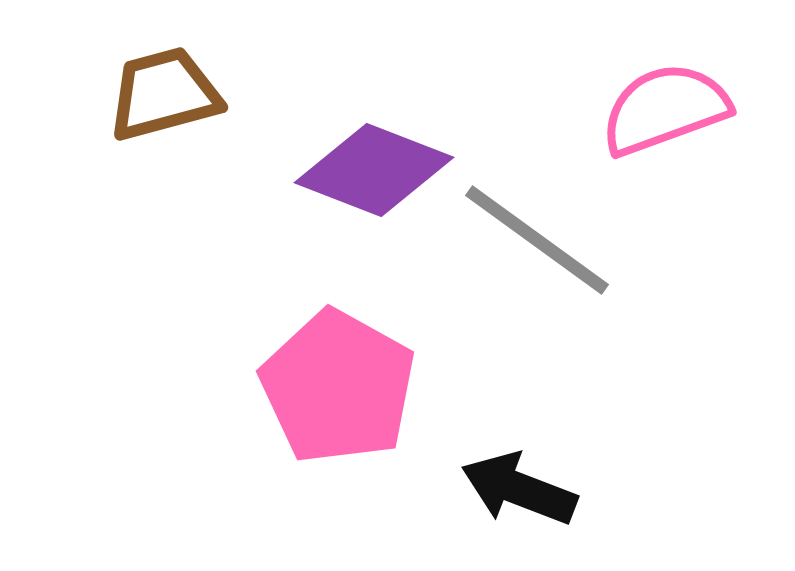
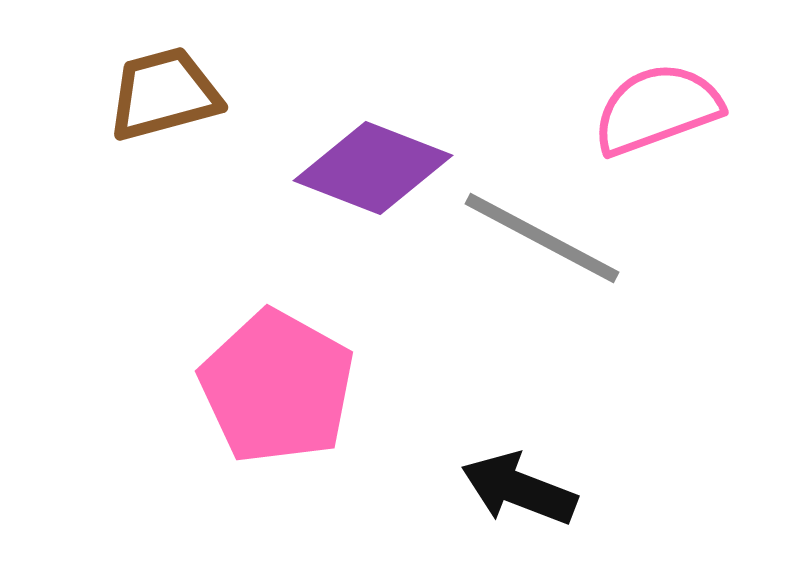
pink semicircle: moved 8 px left
purple diamond: moved 1 px left, 2 px up
gray line: moved 5 px right, 2 px up; rotated 8 degrees counterclockwise
pink pentagon: moved 61 px left
